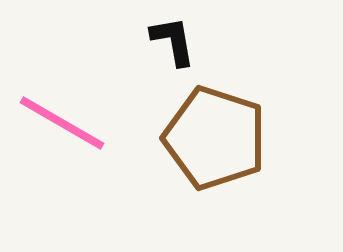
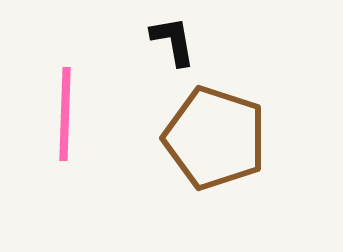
pink line: moved 3 px right, 9 px up; rotated 62 degrees clockwise
